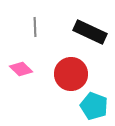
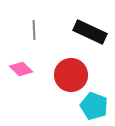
gray line: moved 1 px left, 3 px down
red circle: moved 1 px down
